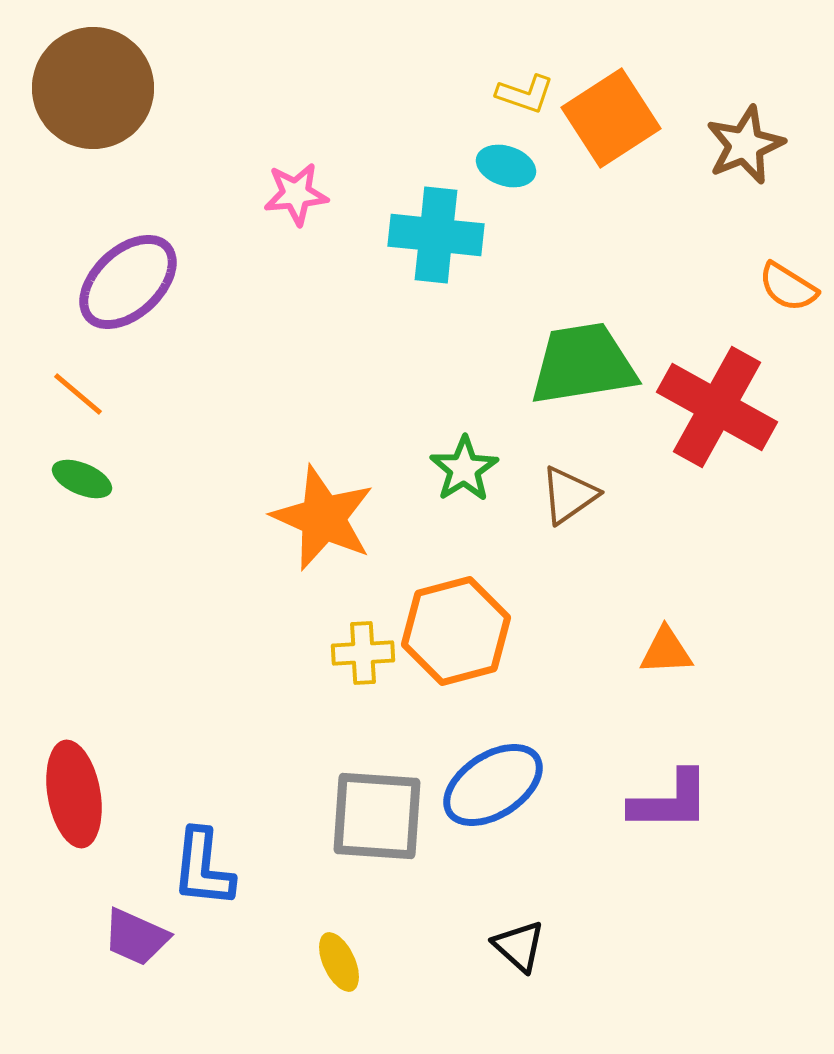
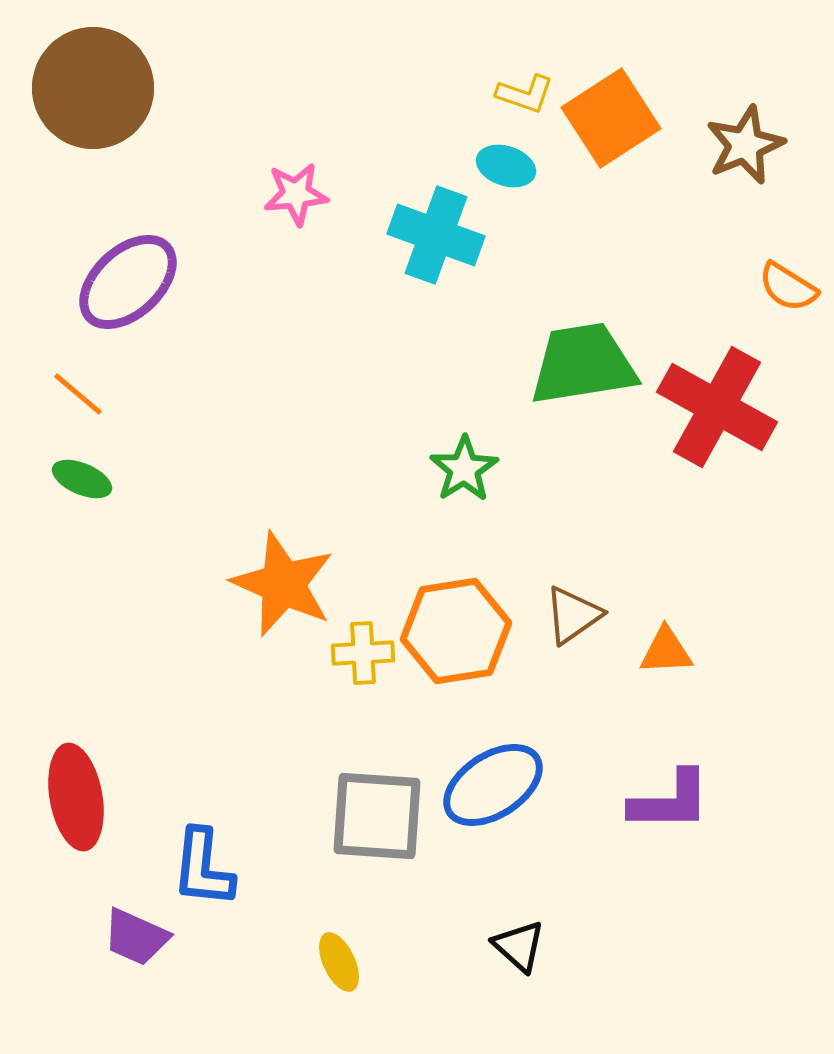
cyan cross: rotated 14 degrees clockwise
brown triangle: moved 4 px right, 120 px down
orange star: moved 40 px left, 66 px down
orange hexagon: rotated 6 degrees clockwise
red ellipse: moved 2 px right, 3 px down
